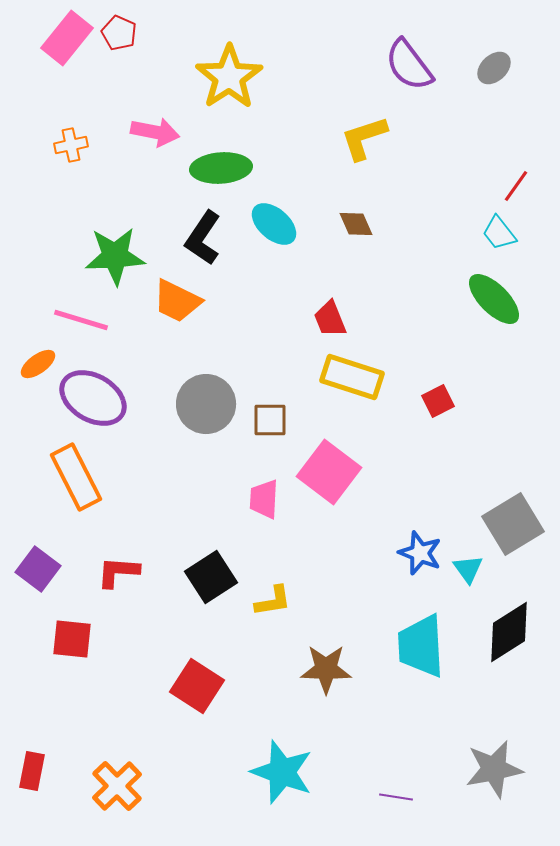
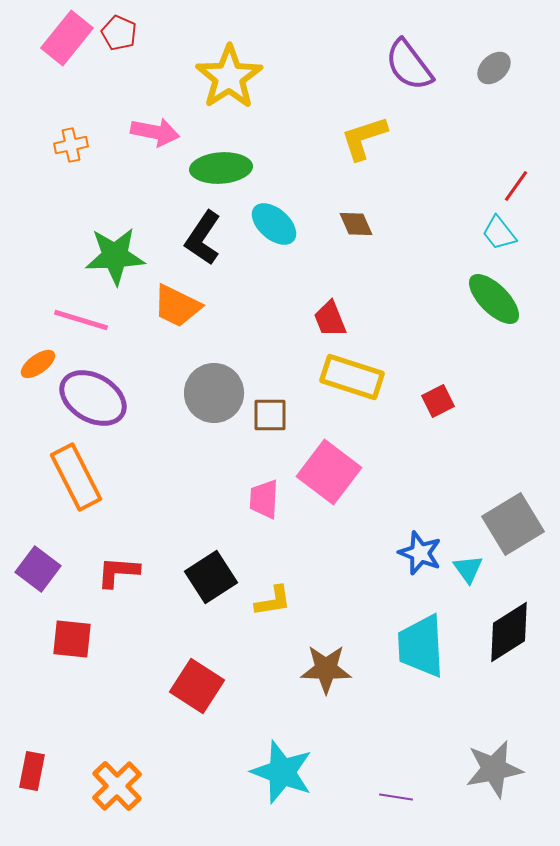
orange trapezoid at (177, 301): moved 5 px down
gray circle at (206, 404): moved 8 px right, 11 px up
brown square at (270, 420): moved 5 px up
